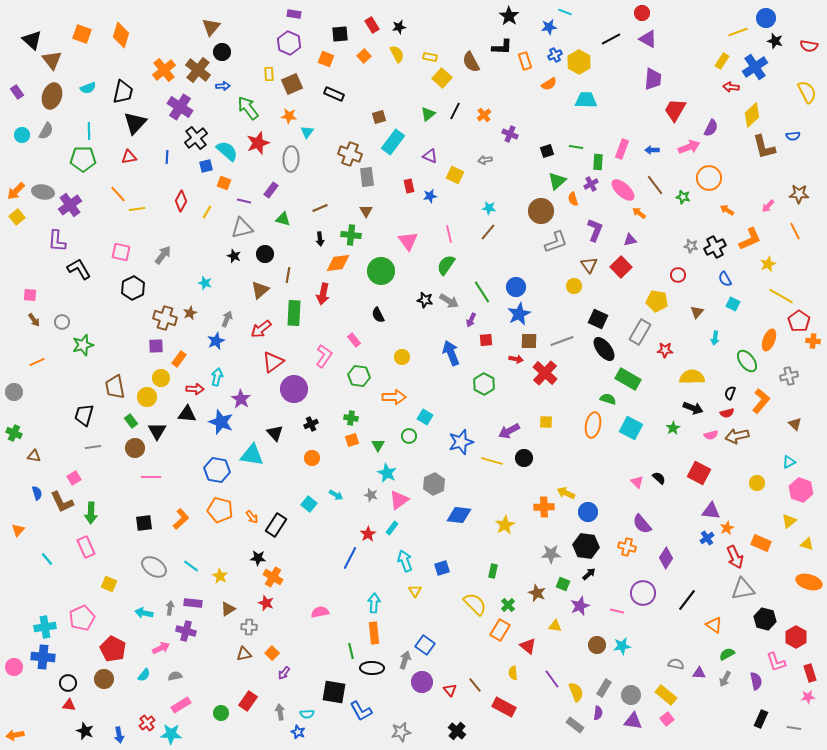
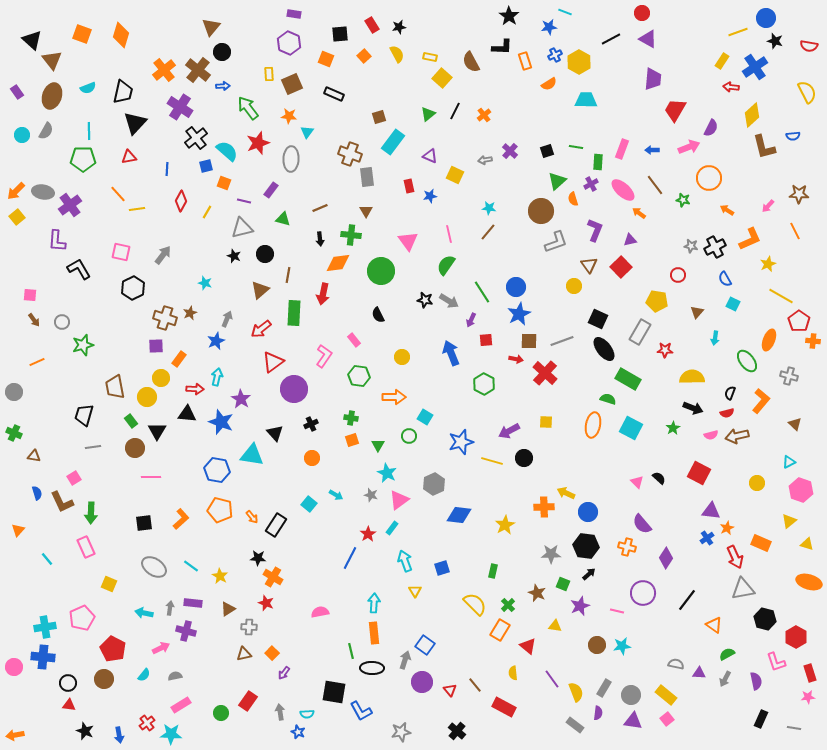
purple cross at (510, 134): moved 17 px down; rotated 21 degrees clockwise
blue line at (167, 157): moved 12 px down
green star at (683, 197): moved 3 px down
gray cross at (789, 376): rotated 30 degrees clockwise
